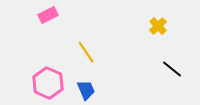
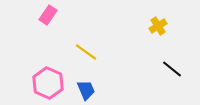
pink rectangle: rotated 30 degrees counterclockwise
yellow cross: rotated 12 degrees clockwise
yellow line: rotated 20 degrees counterclockwise
